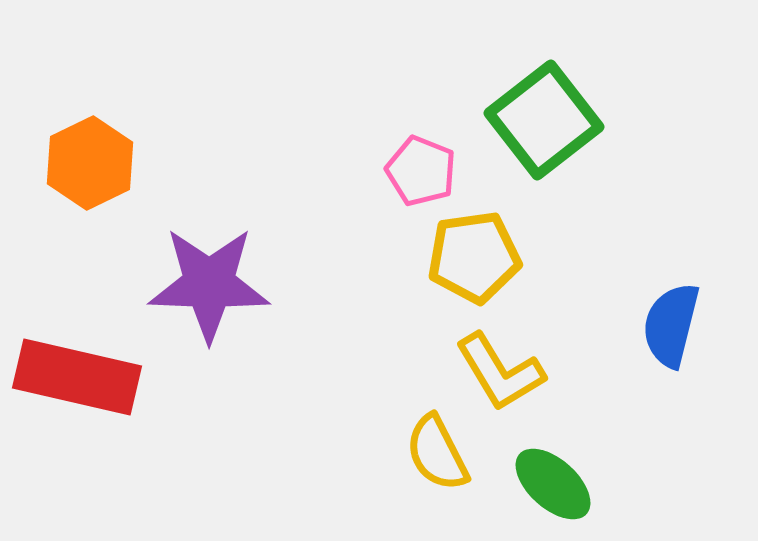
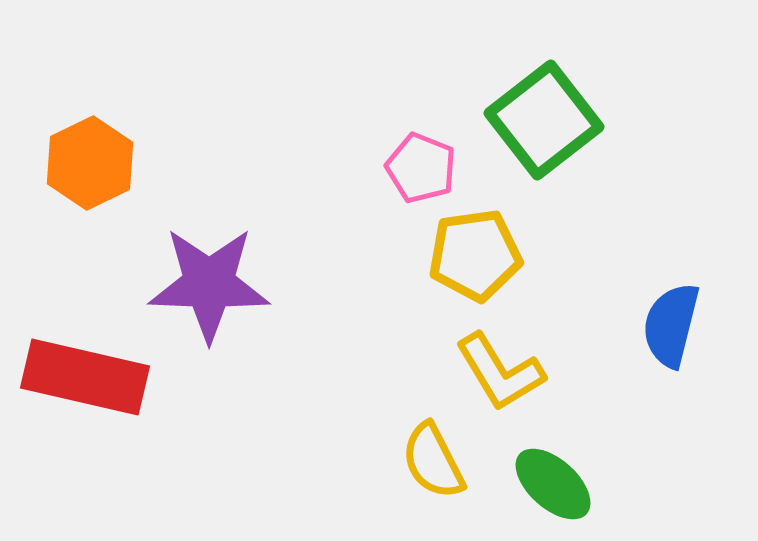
pink pentagon: moved 3 px up
yellow pentagon: moved 1 px right, 2 px up
red rectangle: moved 8 px right
yellow semicircle: moved 4 px left, 8 px down
